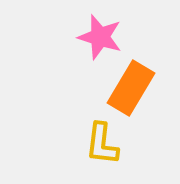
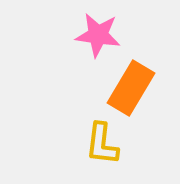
pink star: moved 2 px left, 2 px up; rotated 9 degrees counterclockwise
